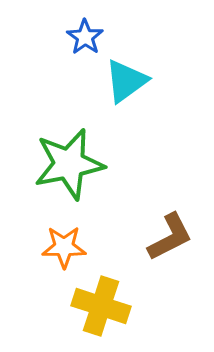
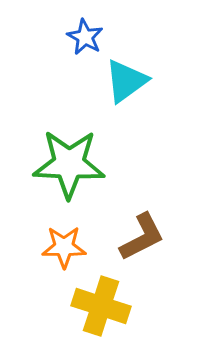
blue star: rotated 6 degrees counterclockwise
green star: rotated 14 degrees clockwise
brown L-shape: moved 28 px left
